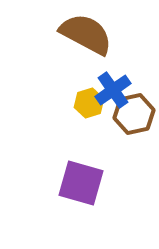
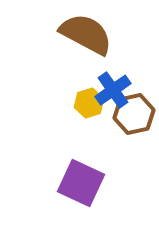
purple square: rotated 9 degrees clockwise
